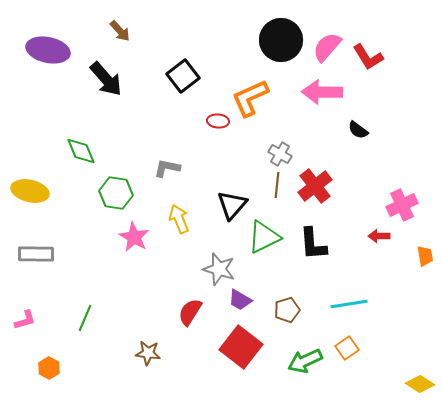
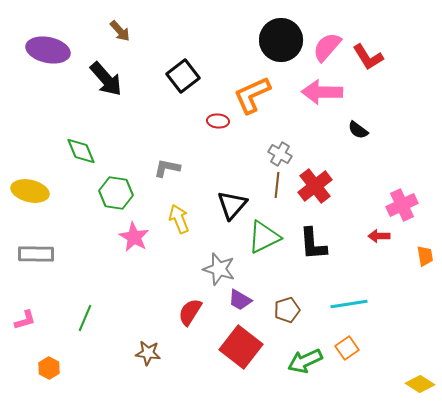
orange L-shape: moved 2 px right, 3 px up
